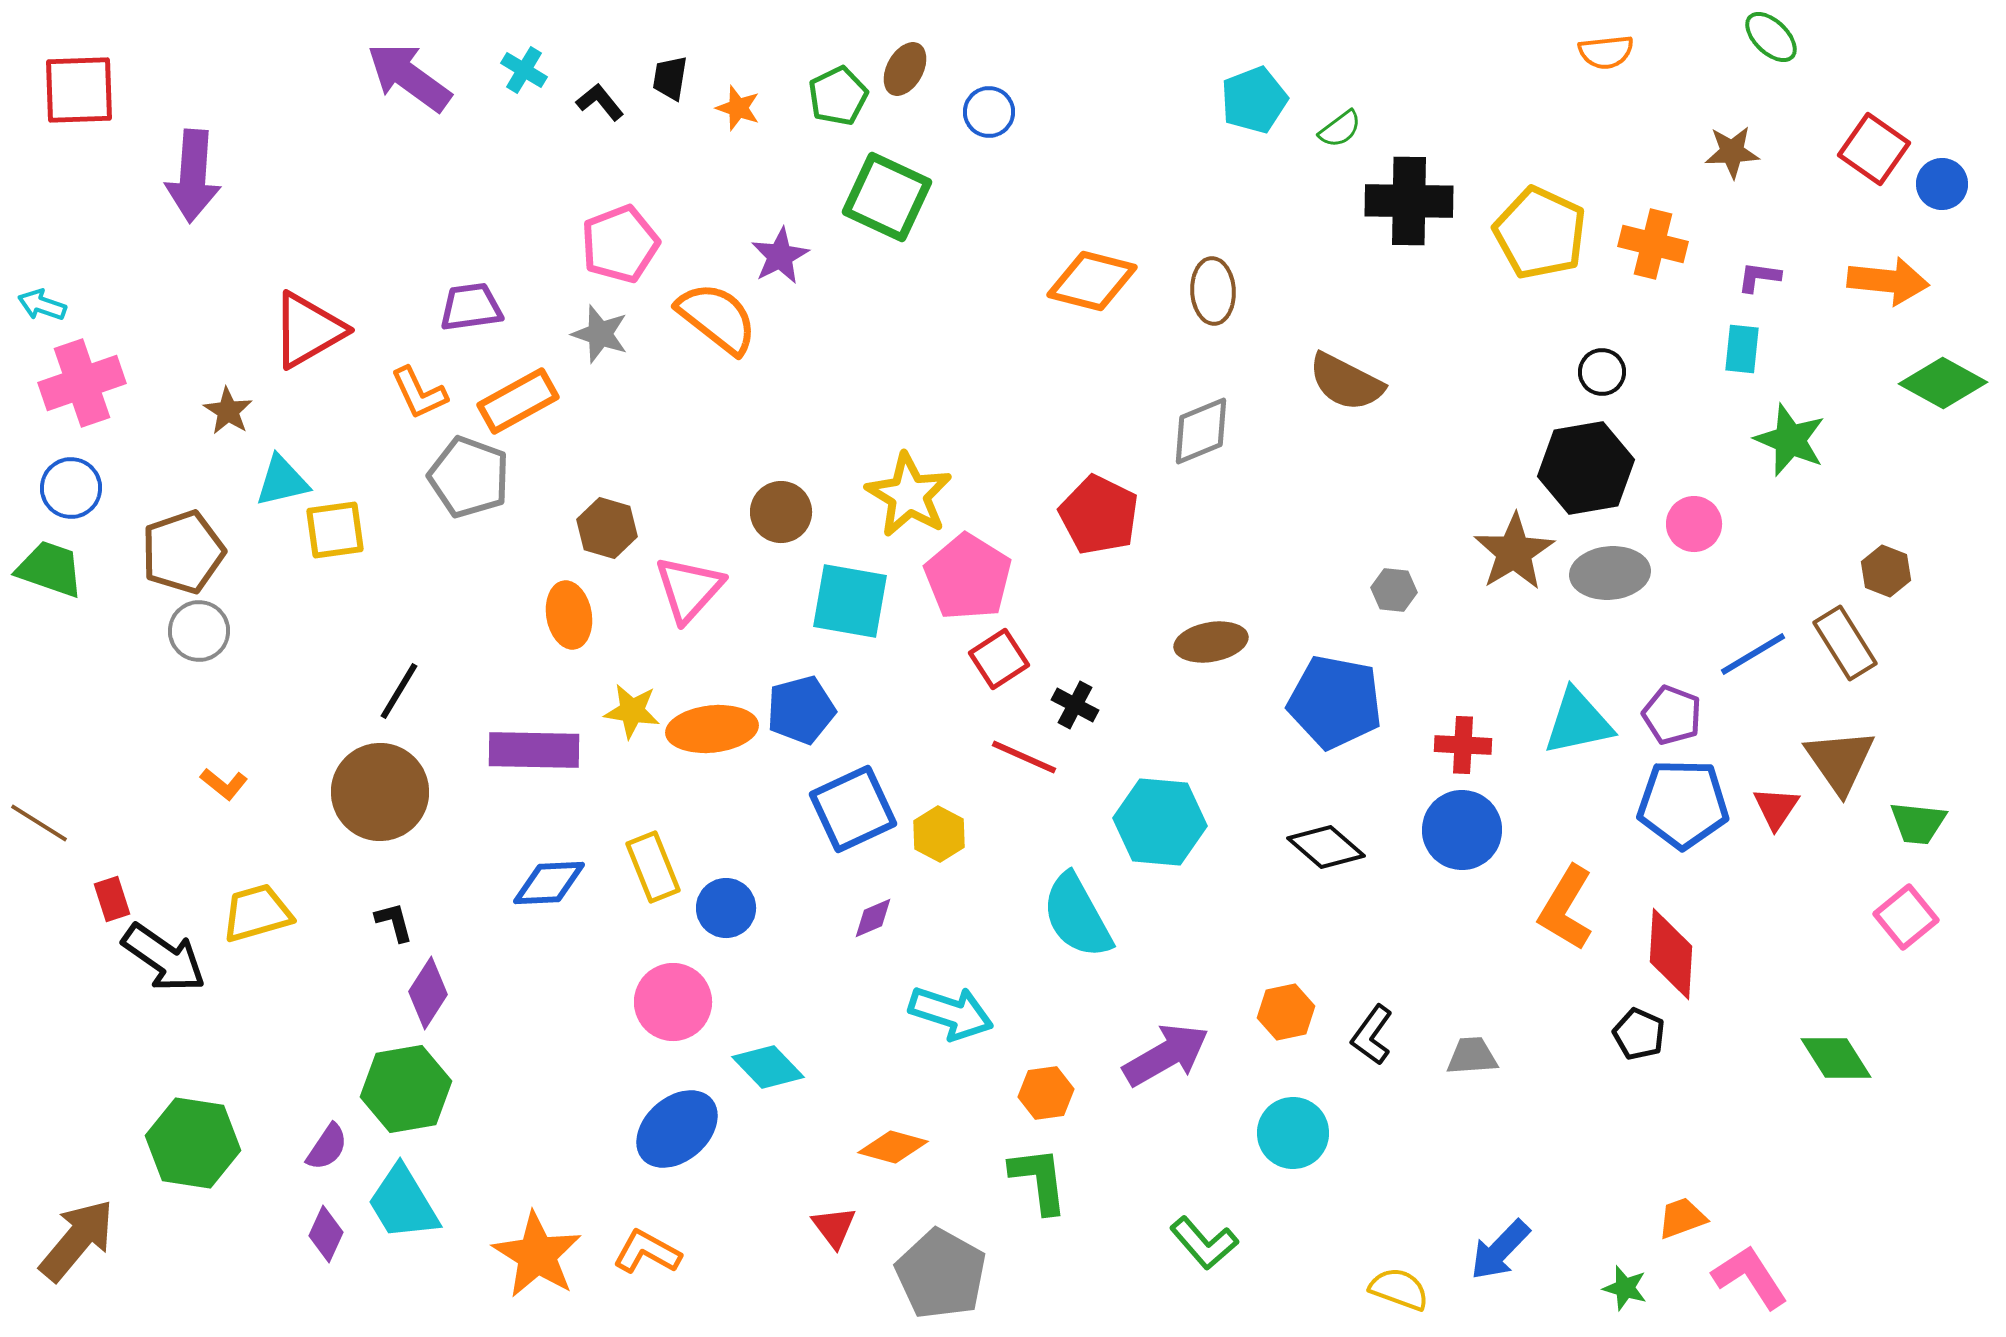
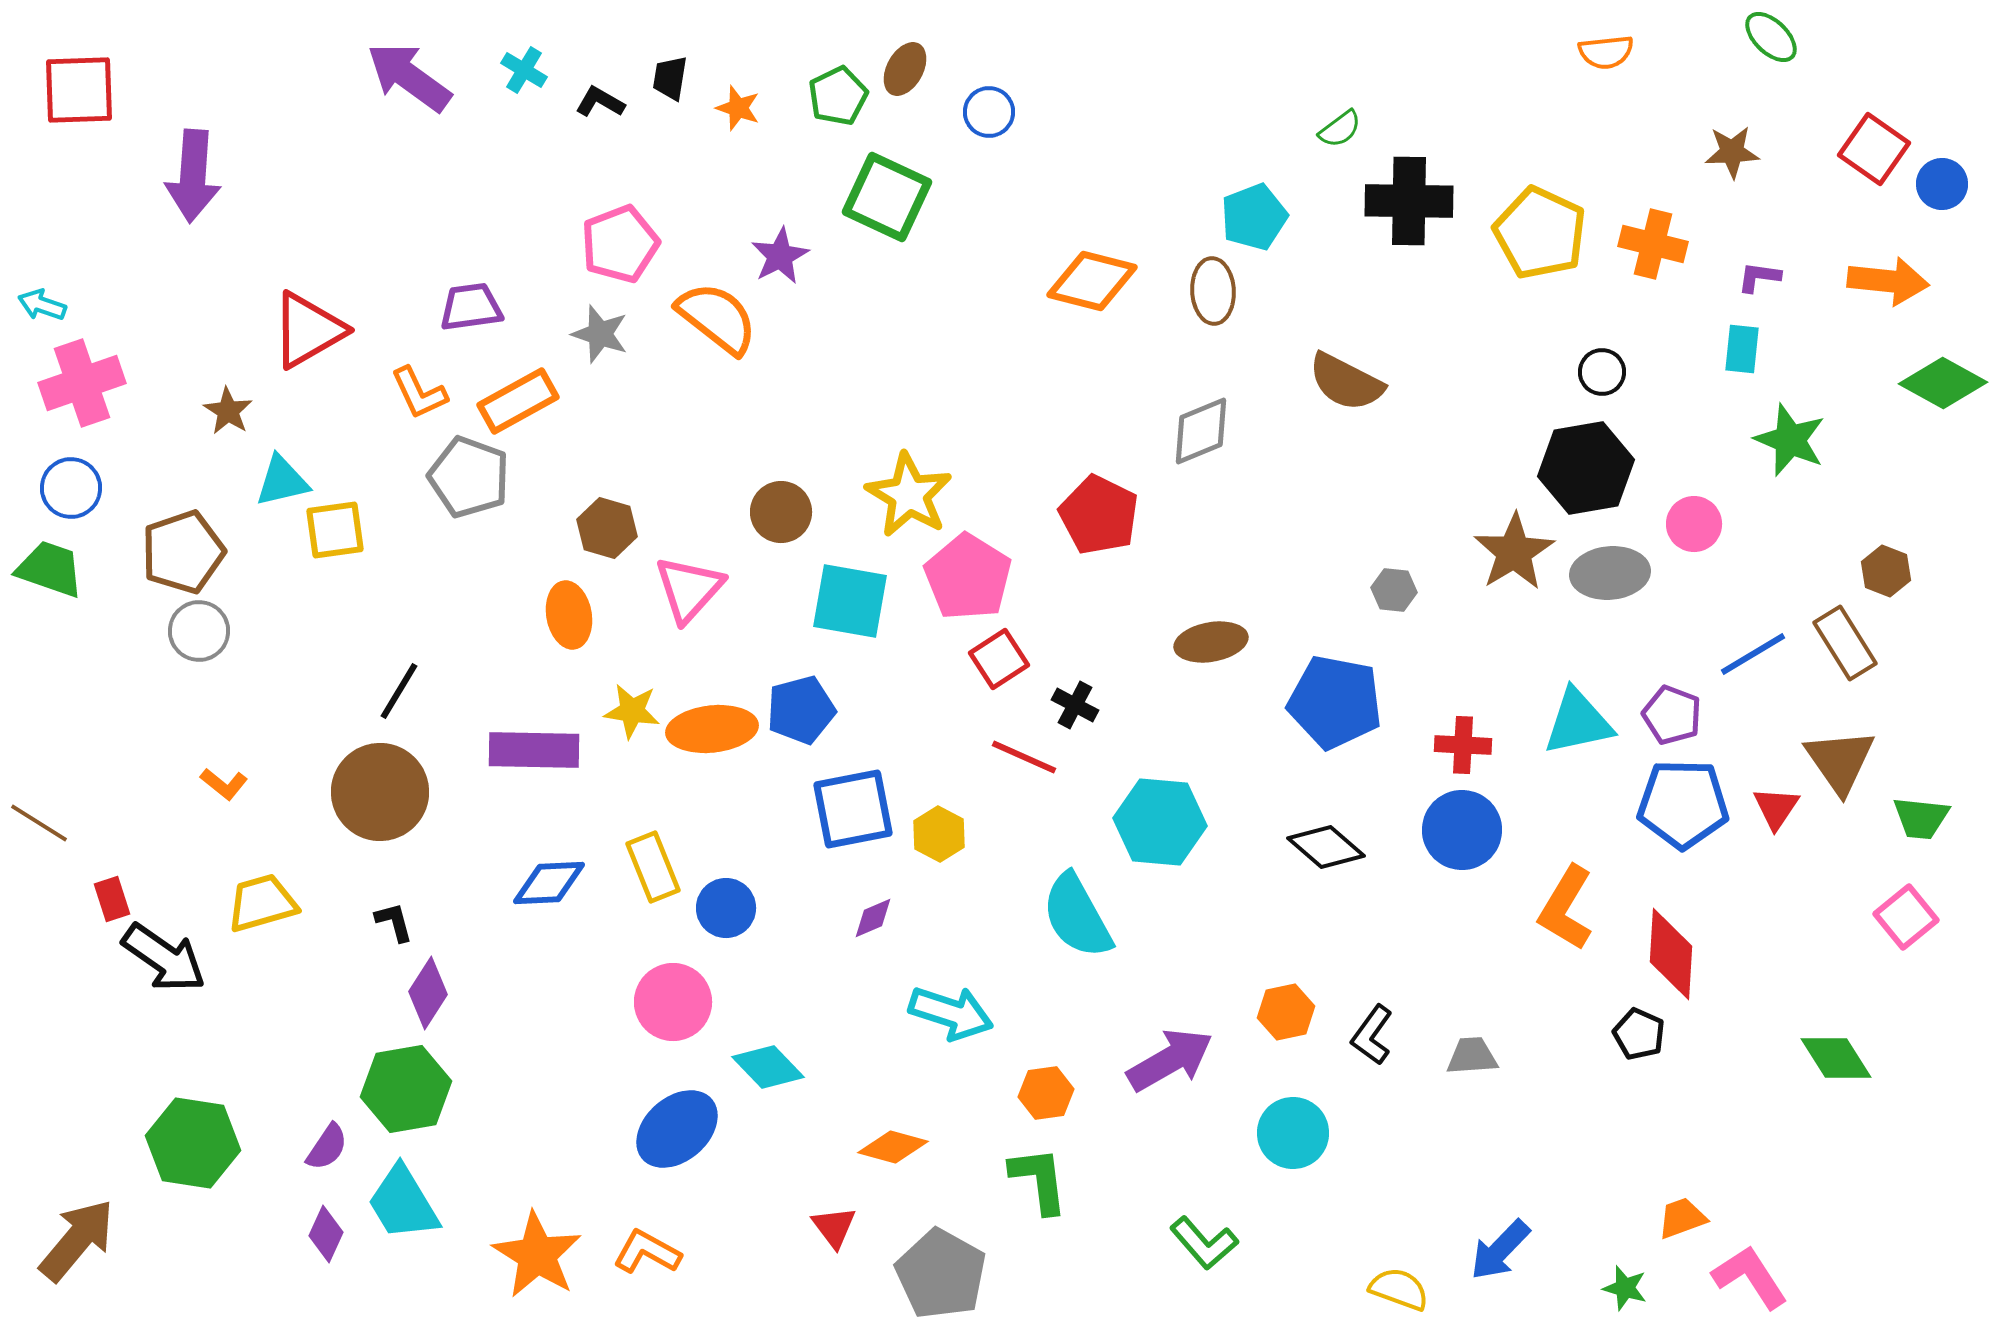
cyan pentagon at (1254, 100): moved 117 px down
black L-shape at (600, 102): rotated 21 degrees counterclockwise
blue square at (853, 809): rotated 14 degrees clockwise
green trapezoid at (1918, 823): moved 3 px right, 5 px up
yellow trapezoid at (257, 913): moved 5 px right, 10 px up
purple arrow at (1166, 1055): moved 4 px right, 5 px down
